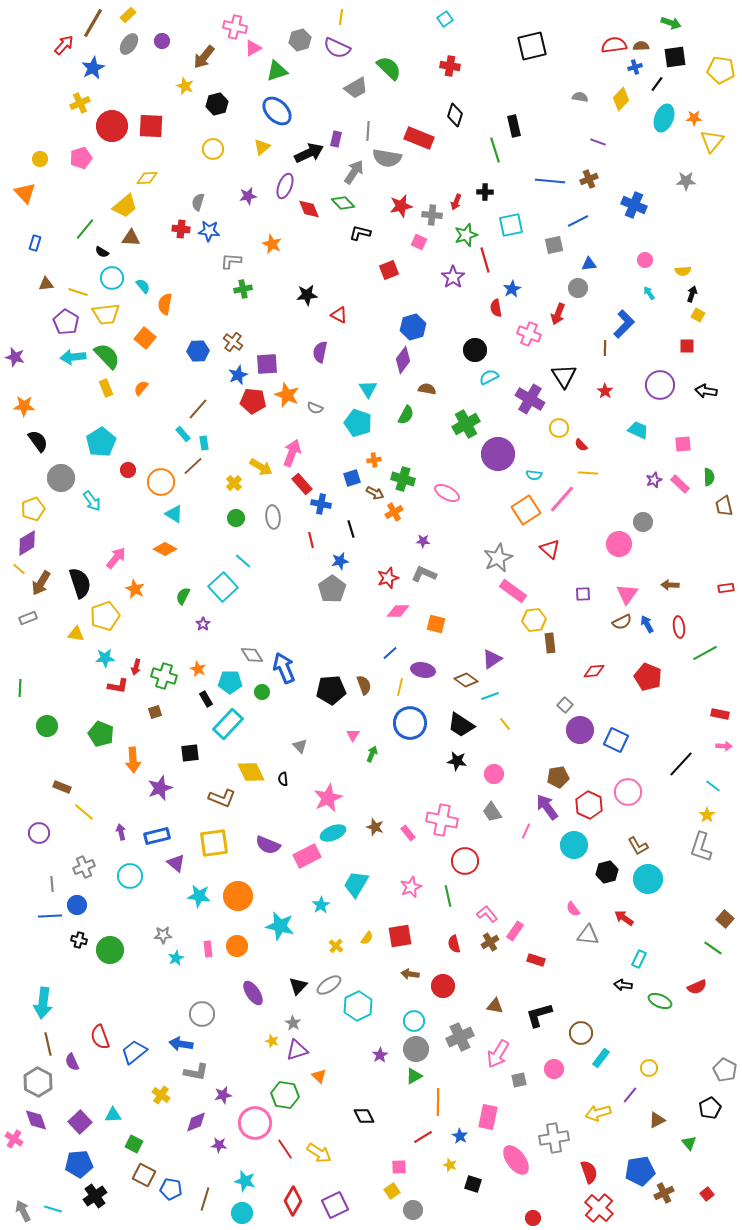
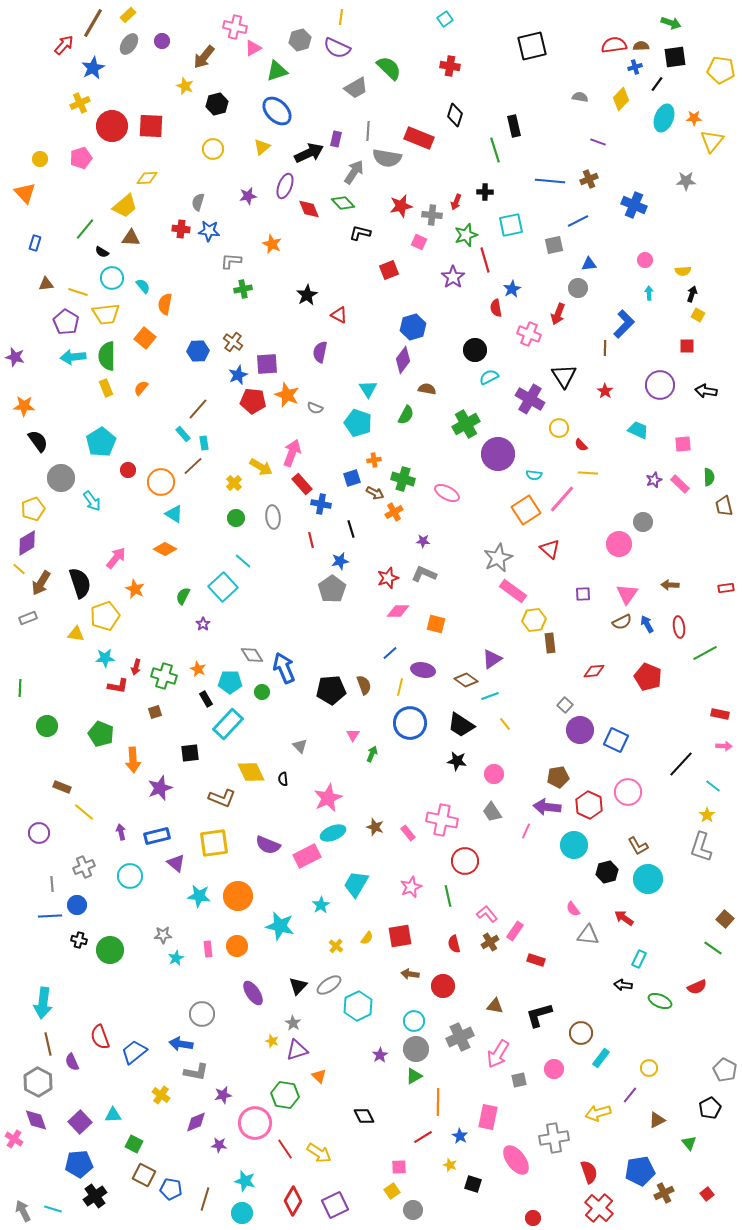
cyan arrow at (649, 293): rotated 32 degrees clockwise
black star at (307, 295): rotated 25 degrees counterclockwise
green semicircle at (107, 356): rotated 136 degrees counterclockwise
purple arrow at (547, 807): rotated 48 degrees counterclockwise
